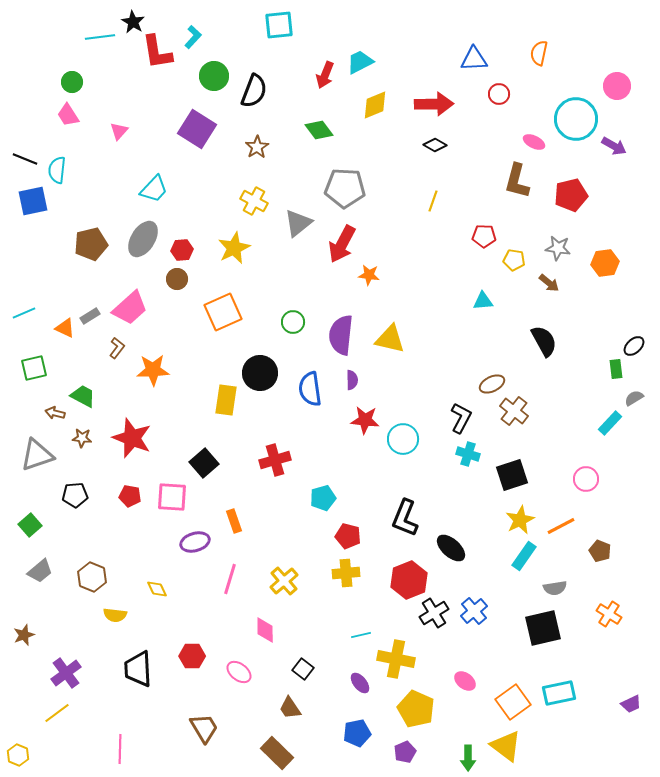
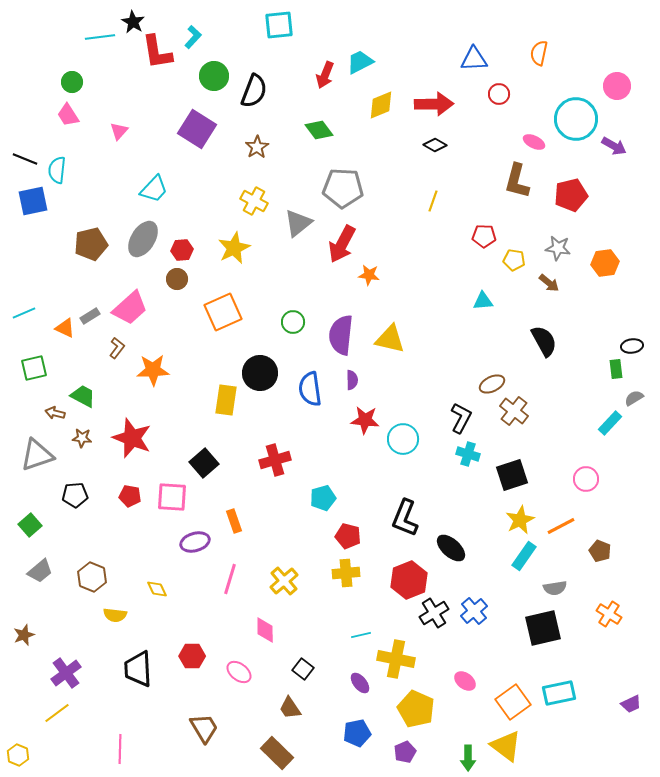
yellow diamond at (375, 105): moved 6 px right
gray pentagon at (345, 188): moved 2 px left
black ellipse at (634, 346): moved 2 px left; rotated 35 degrees clockwise
